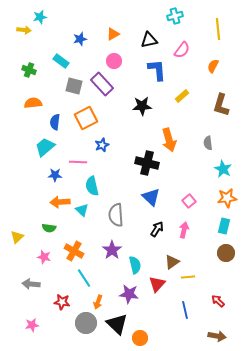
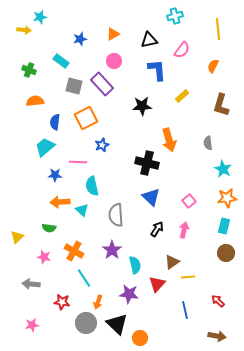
orange semicircle at (33, 103): moved 2 px right, 2 px up
